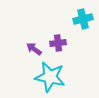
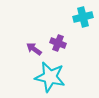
cyan cross: moved 2 px up
purple cross: rotated 28 degrees clockwise
